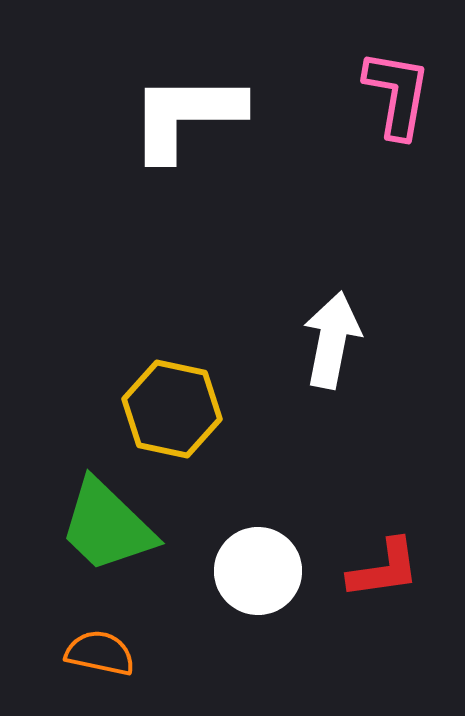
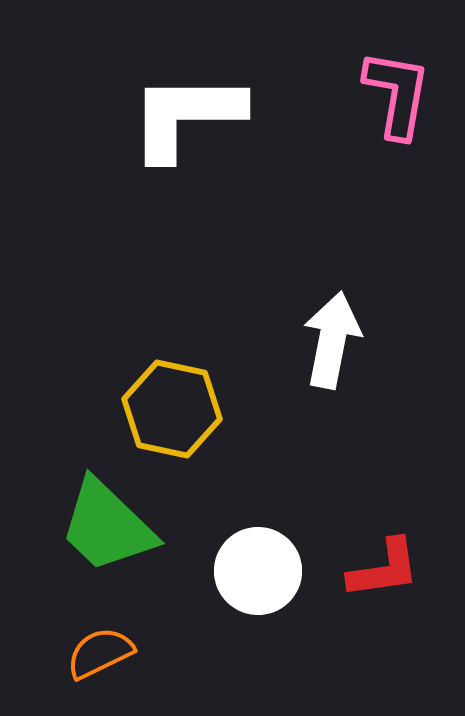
orange semicircle: rotated 38 degrees counterclockwise
